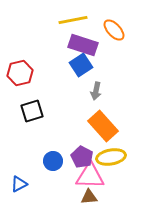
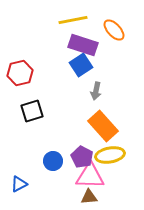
yellow ellipse: moved 1 px left, 2 px up
